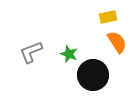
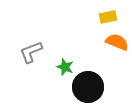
orange semicircle: rotated 35 degrees counterclockwise
green star: moved 4 px left, 13 px down
black circle: moved 5 px left, 12 px down
